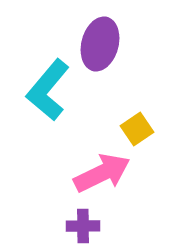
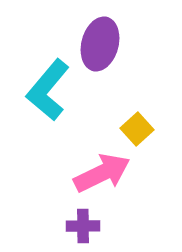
yellow square: rotated 8 degrees counterclockwise
